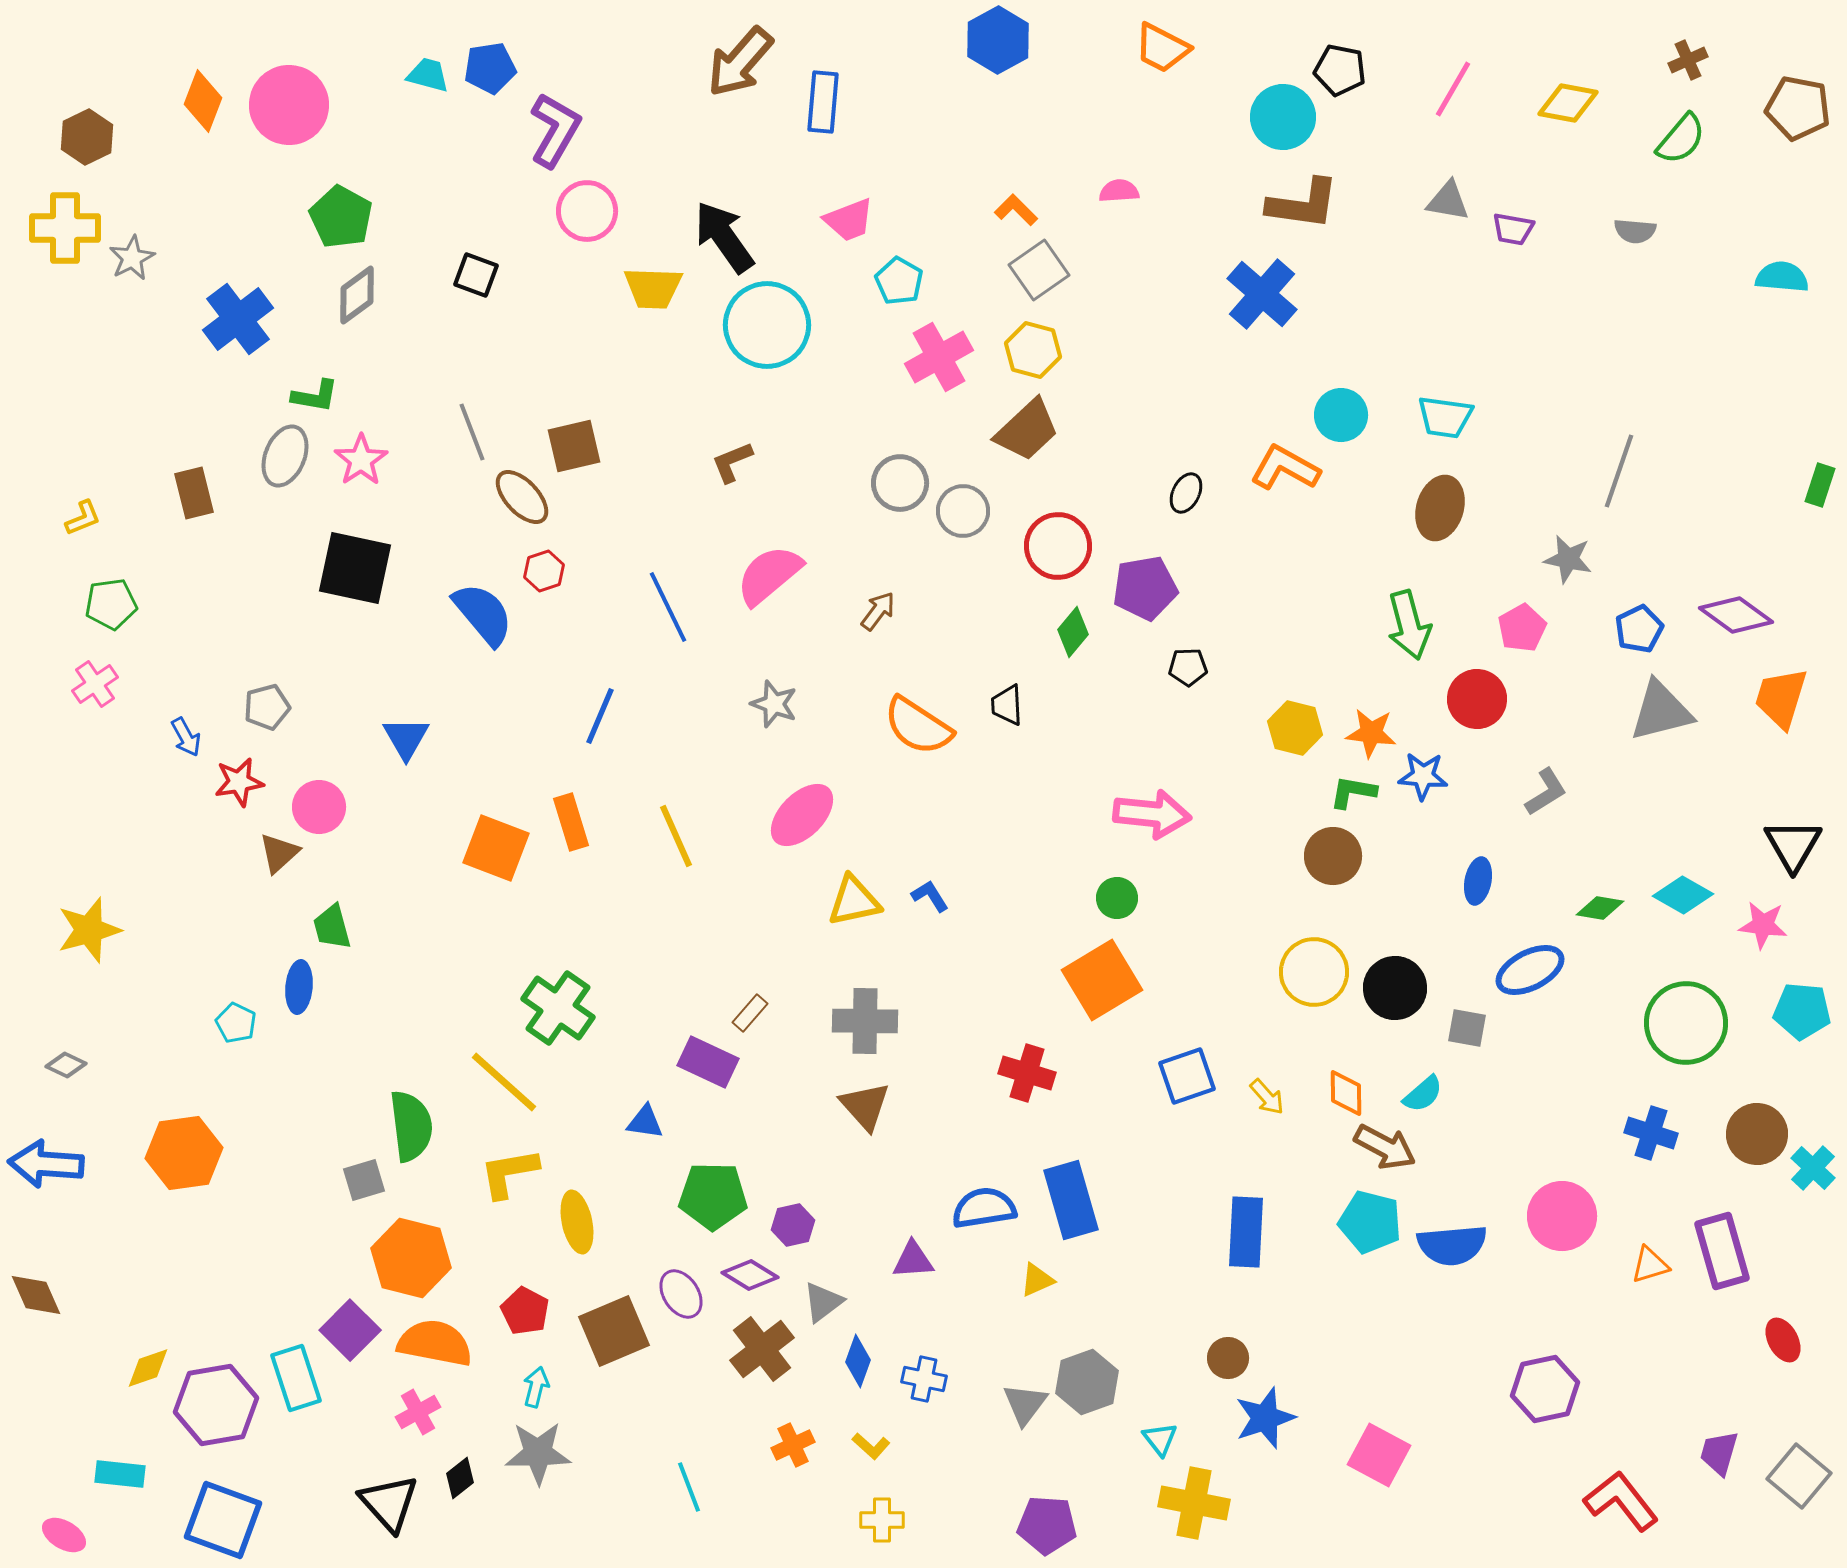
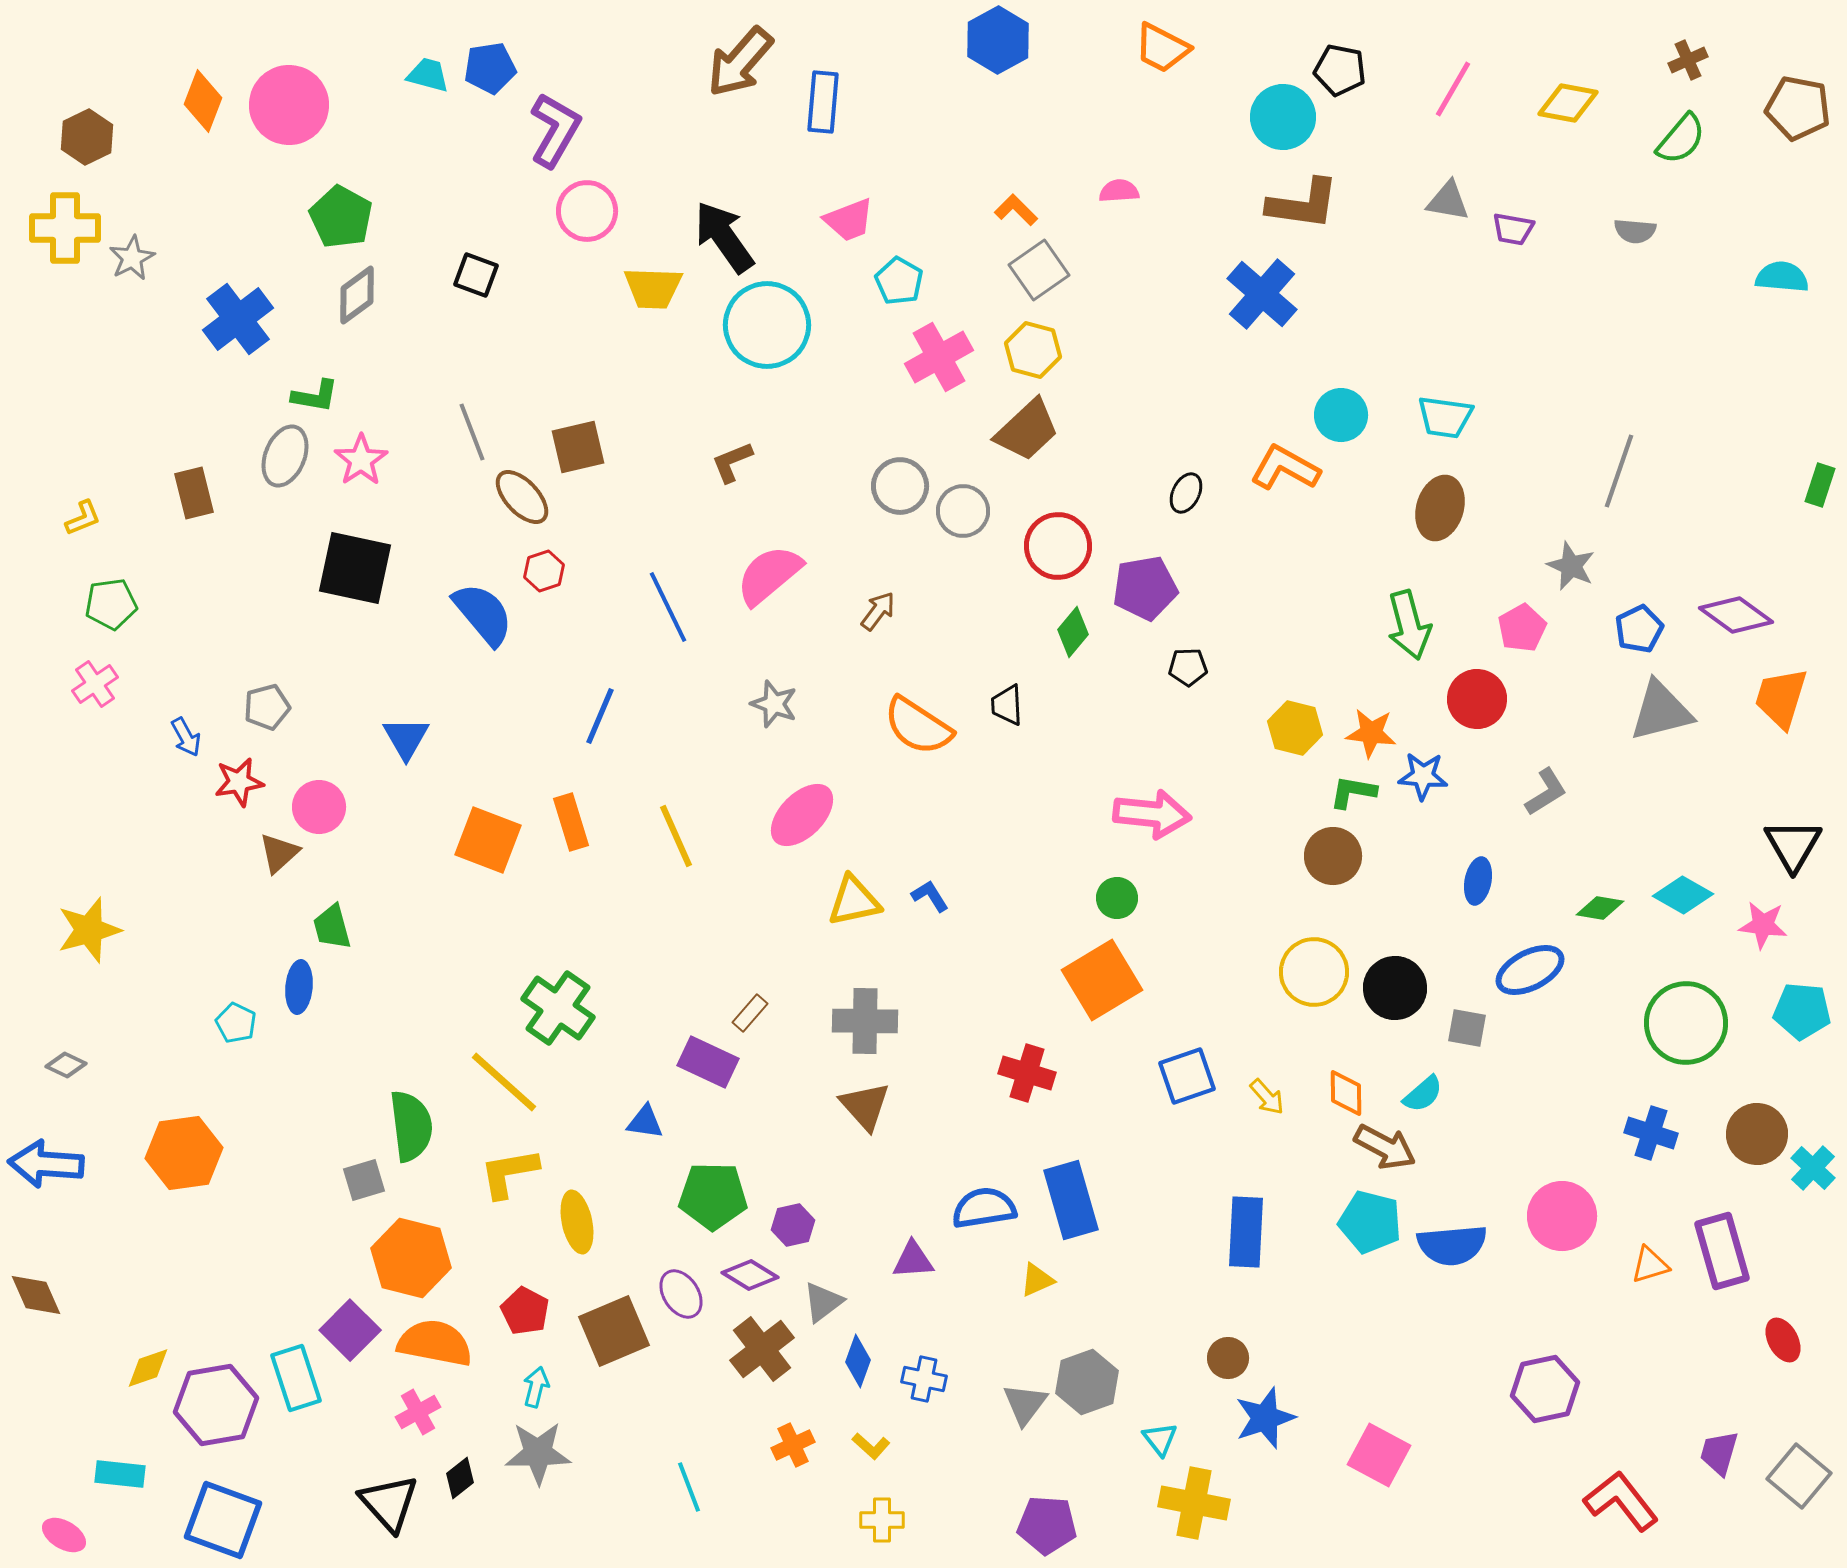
brown square at (574, 446): moved 4 px right, 1 px down
gray circle at (900, 483): moved 3 px down
gray star at (1568, 559): moved 3 px right, 7 px down; rotated 12 degrees clockwise
orange square at (496, 848): moved 8 px left, 8 px up
